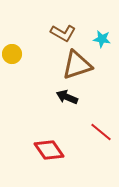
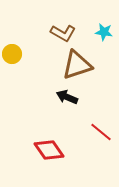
cyan star: moved 2 px right, 7 px up
